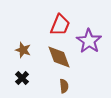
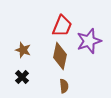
red trapezoid: moved 2 px right, 1 px down
purple star: rotated 20 degrees clockwise
brown diamond: moved 1 px right, 1 px up; rotated 32 degrees clockwise
black cross: moved 1 px up
